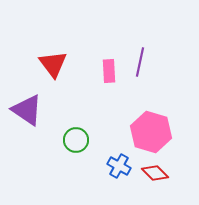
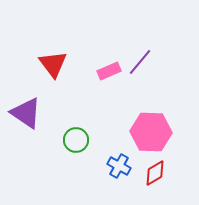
purple line: rotated 28 degrees clockwise
pink rectangle: rotated 70 degrees clockwise
purple triangle: moved 1 px left, 3 px down
pink hexagon: rotated 15 degrees counterclockwise
red diamond: rotated 76 degrees counterclockwise
